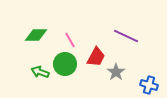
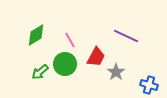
green diamond: rotated 30 degrees counterclockwise
green arrow: rotated 60 degrees counterclockwise
